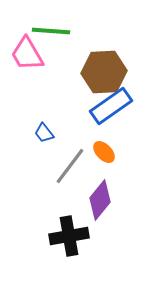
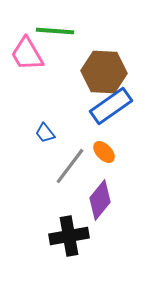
green line: moved 4 px right
brown hexagon: rotated 6 degrees clockwise
blue trapezoid: moved 1 px right
